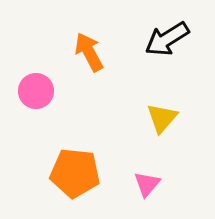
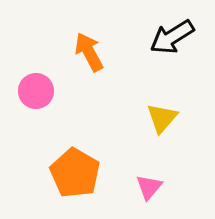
black arrow: moved 5 px right, 2 px up
orange pentagon: rotated 24 degrees clockwise
pink triangle: moved 2 px right, 3 px down
